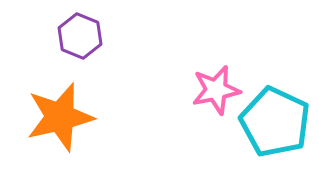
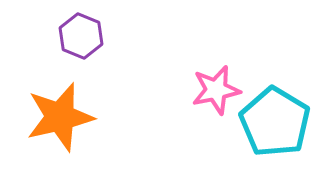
purple hexagon: moved 1 px right
cyan pentagon: rotated 6 degrees clockwise
